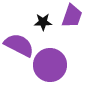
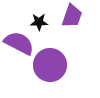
black star: moved 4 px left
purple semicircle: moved 2 px up
